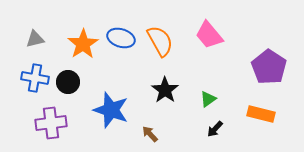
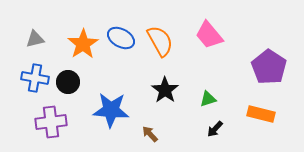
blue ellipse: rotated 12 degrees clockwise
green triangle: rotated 18 degrees clockwise
blue star: rotated 15 degrees counterclockwise
purple cross: moved 1 px up
